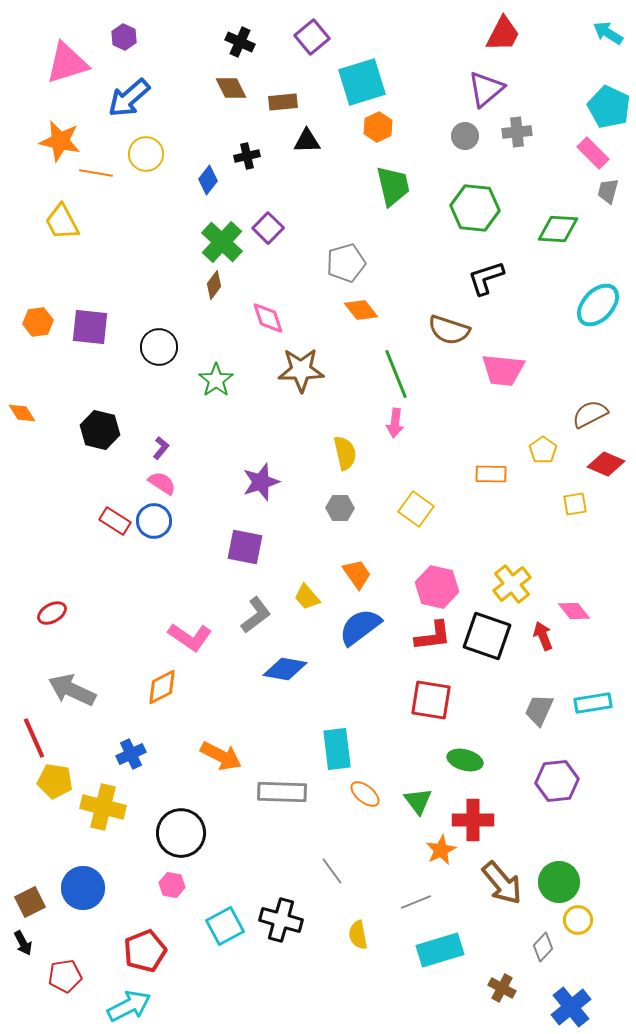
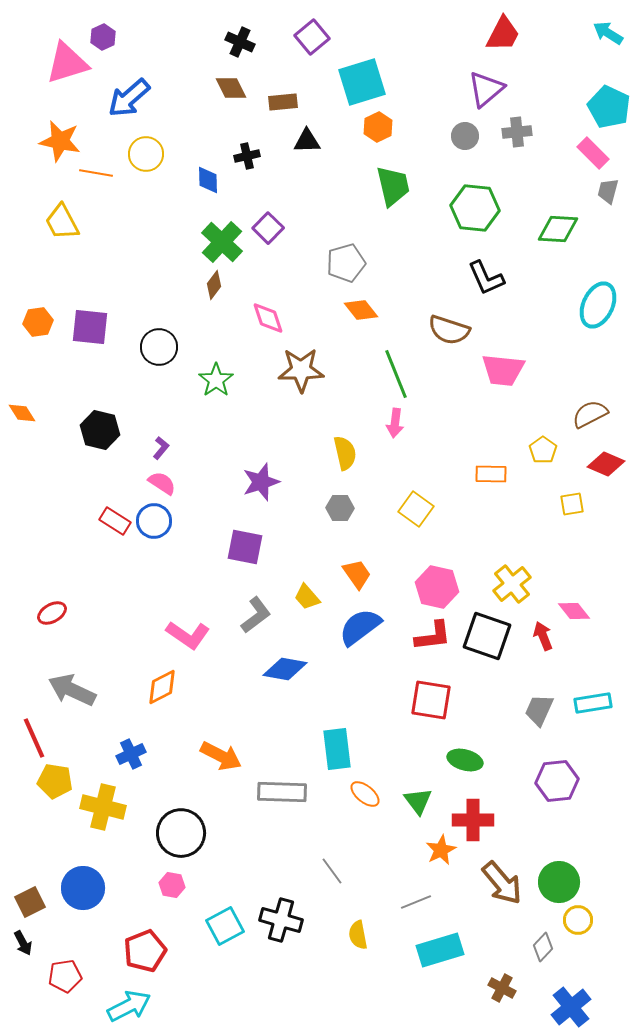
purple hexagon at (124, 37): moved 21 px left; rotated 10 degrees clockwise
blue diamond at (208, 180): rotated 40 degrees counterclockwise
black L-shape at (486, 278): rotated 96 degrees counterclockwise
cyan ellipse at (598, 305): rotated 18 degrees counterclockwise
yellow square at (575, 504): moved 3 px left
pink L-shape at (190, 637): moved 2 px left, 2 px up
